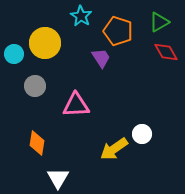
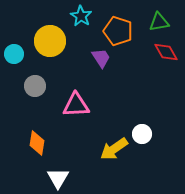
green triangle: rotated 20 degrees clockwise
yellow circle: moved 5 px right, 2 px up
